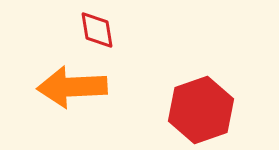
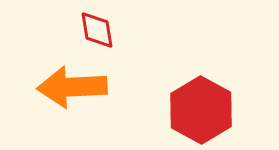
red hexagon: rotated 12 degrees counterclockwise
